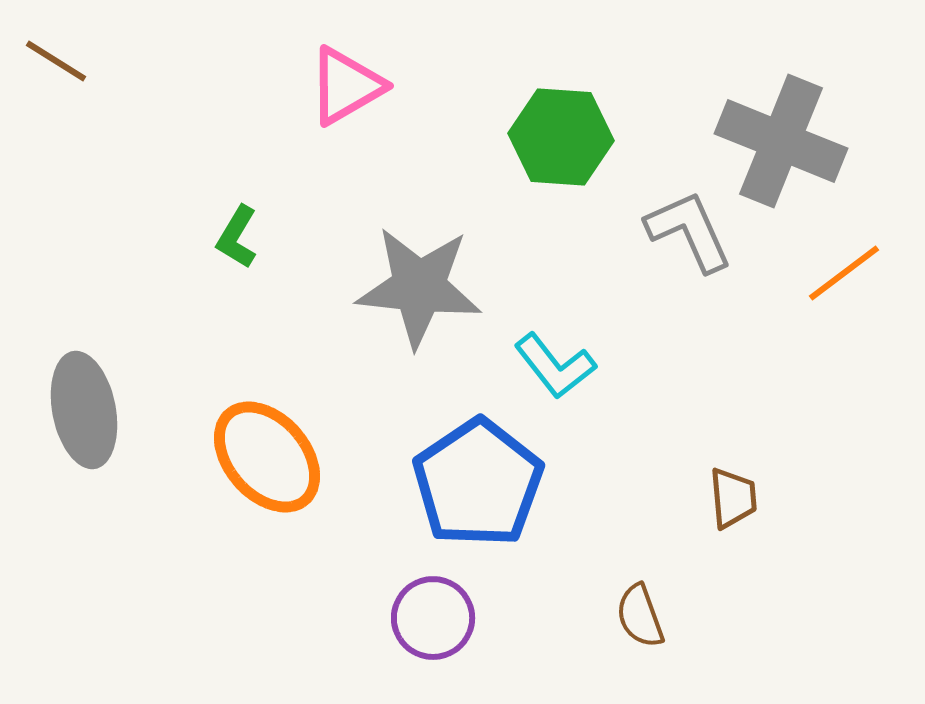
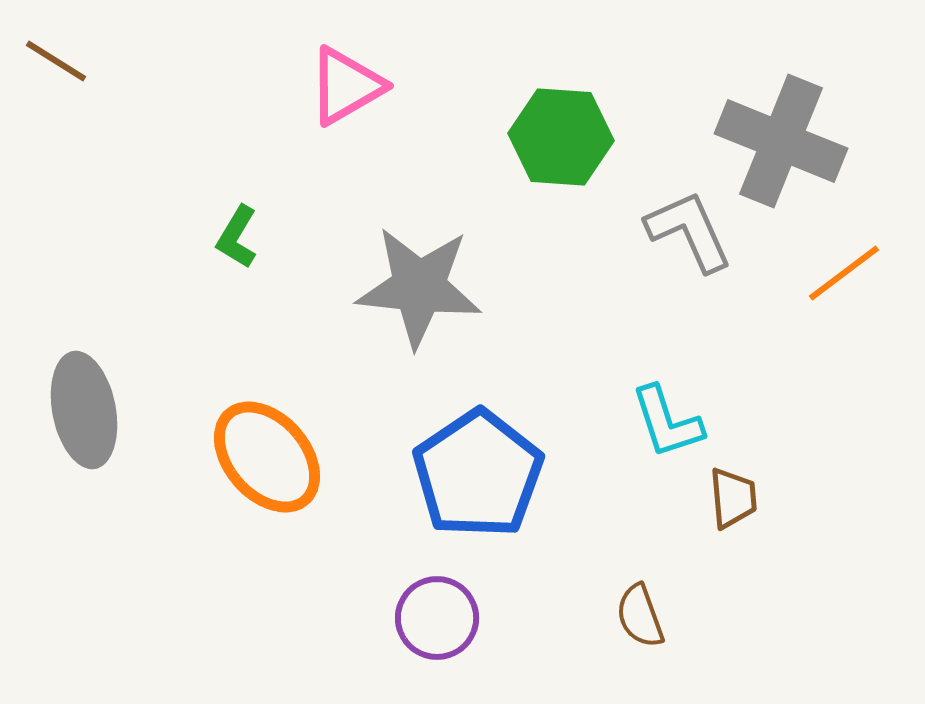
cyan L-shape: moved 112 px right, 56 px down; rotated 20 degrees clockwise
blue pentagon: moved 9 px up
purple circle: moved 4 px right
